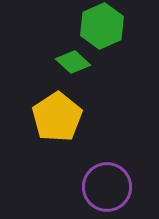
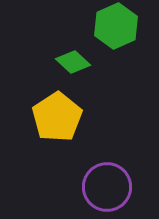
green hexagon: moved 14 px right
